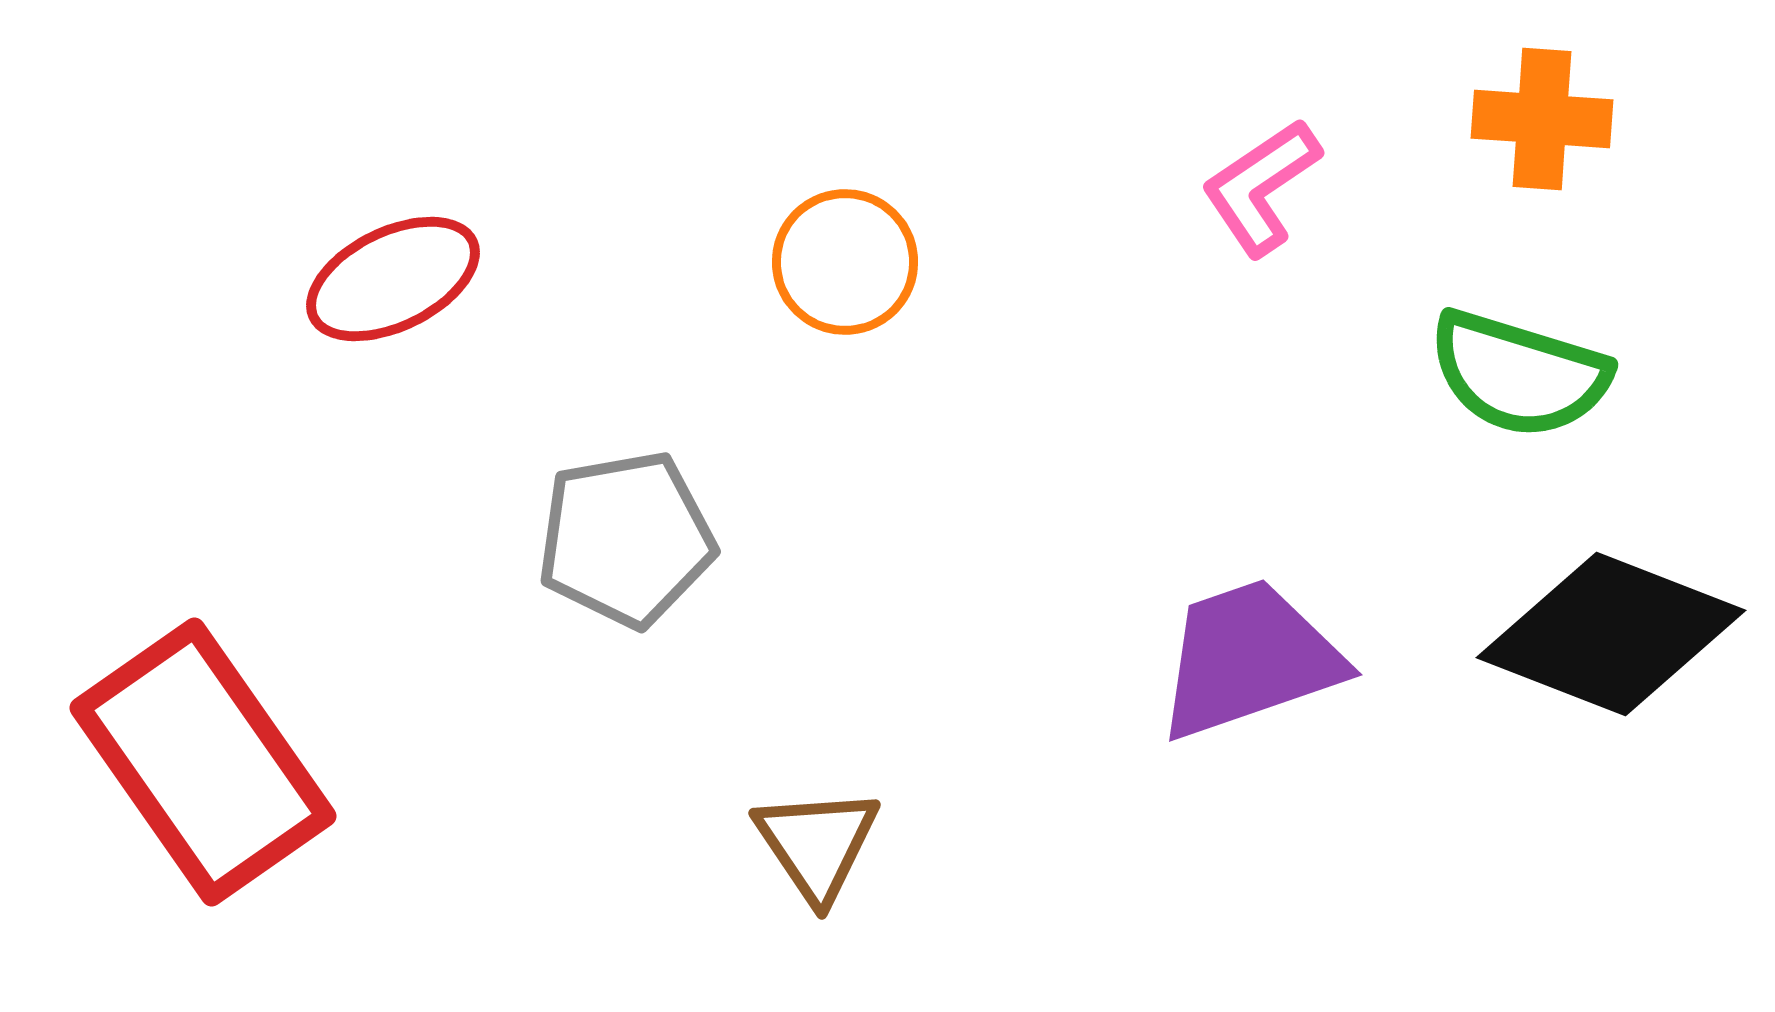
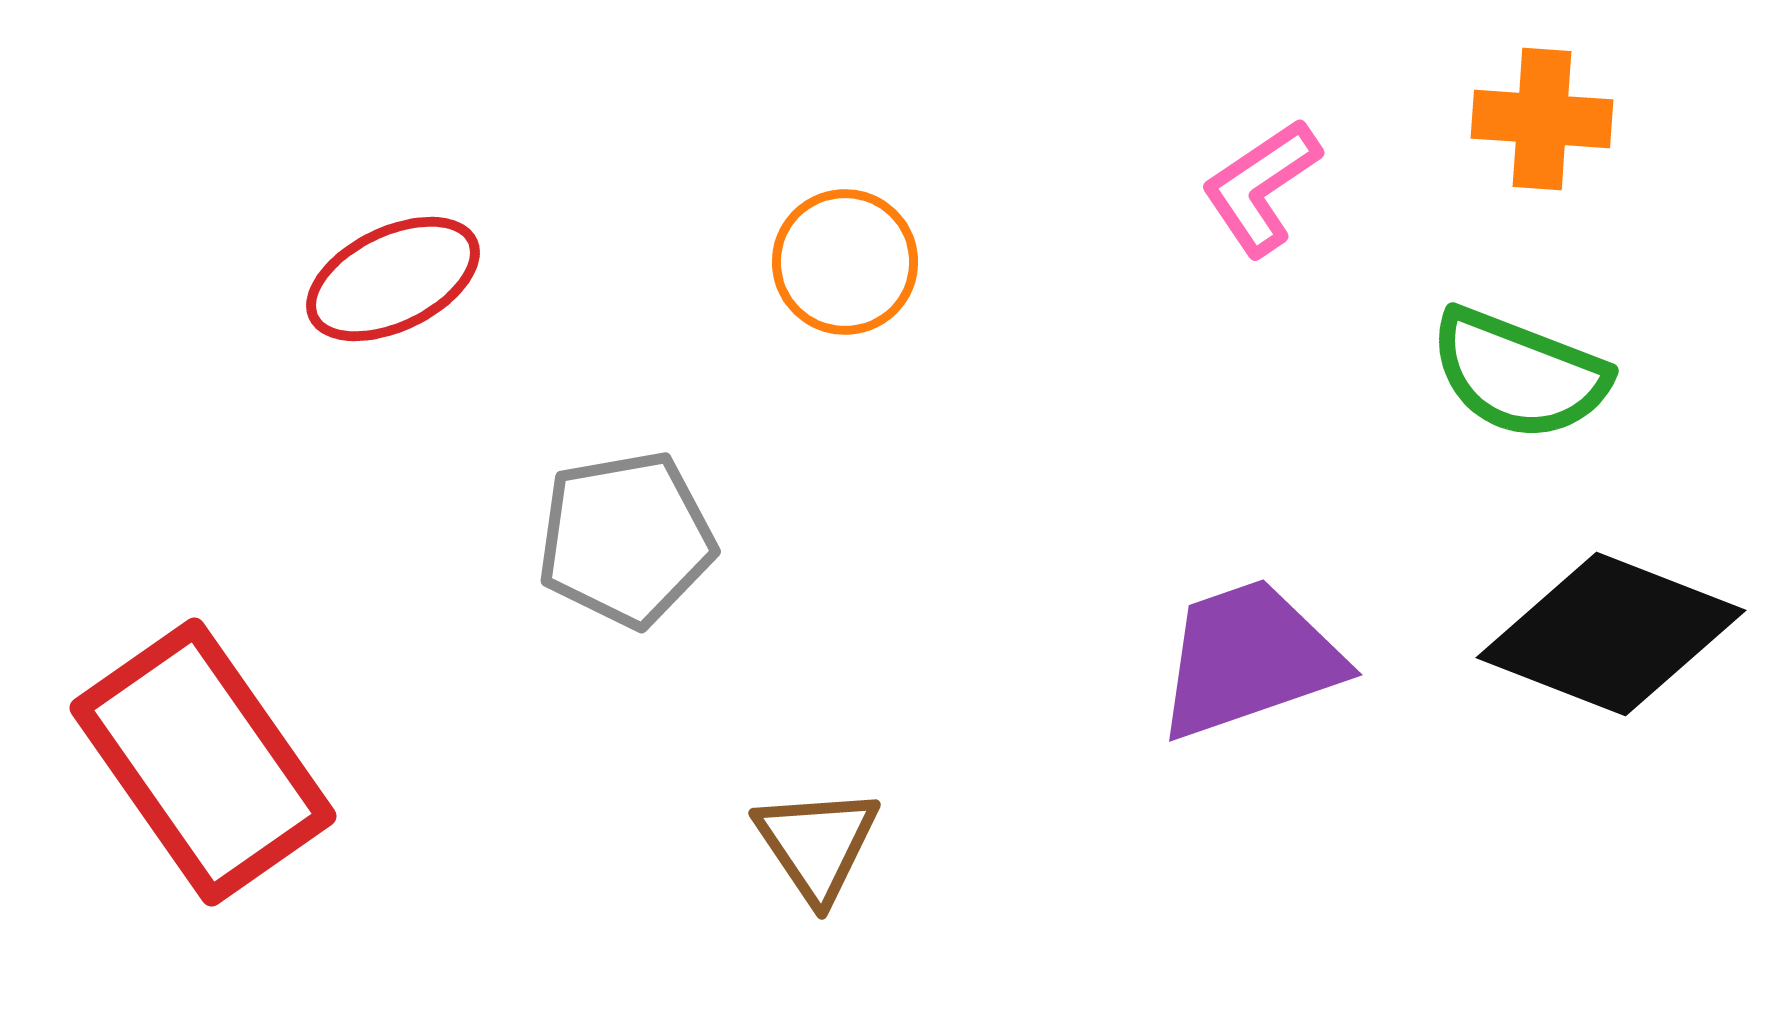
green semicircle: rotated 4 degrees clockwise
